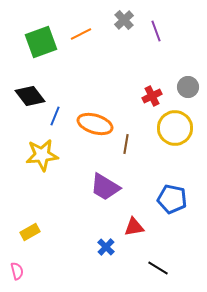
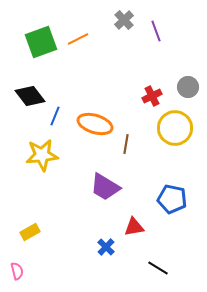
orange line: moved 3 px left, 5 px down
